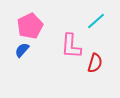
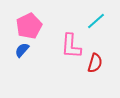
pink pentagon: moved 1 px left
